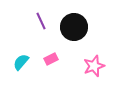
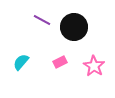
purple line: moved 1 px right, 1 px up; rotated 36 degrees counterclockwise
pink rectangle: moved 9 px right, 3 px down
pink star: rotated 20 degrees counterclockwise
